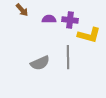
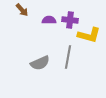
purple semicircle: moved 1 px down
gray line: rotated 10 degrees clockwise
